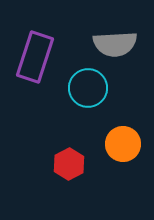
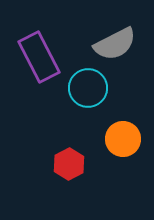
gray semicircle: rotated 24 degrees counterclockwise
purple rectangle: moved 4 px right; rotated 45 degrees counterclockwise
orange circle: moved 5 px up
